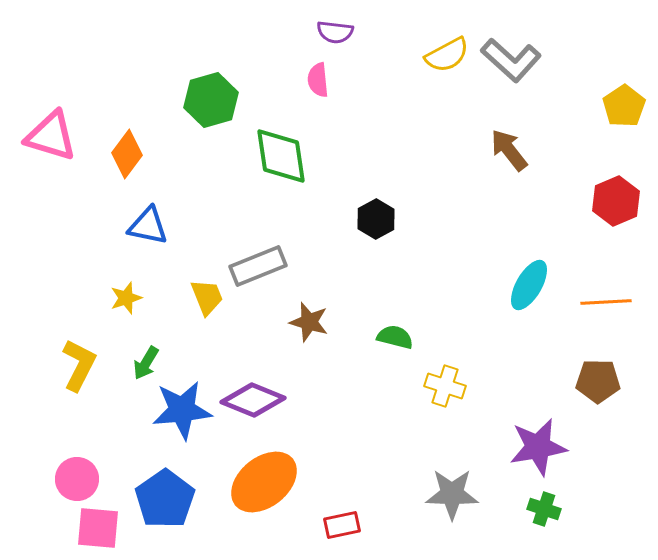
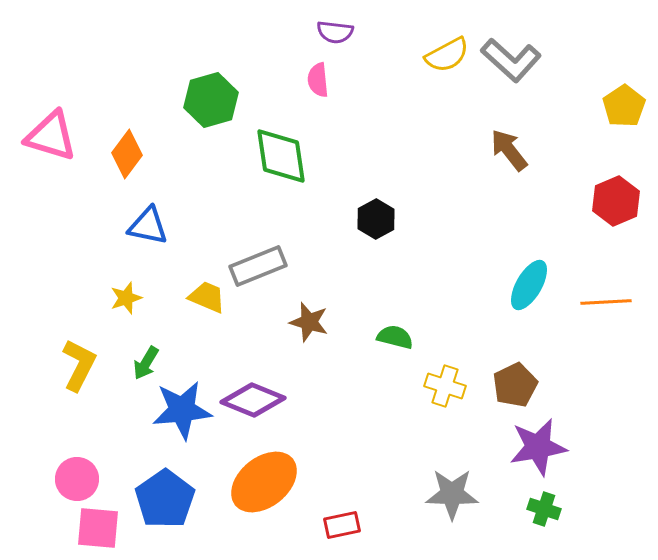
yellow trapezoid: rotated 45 degrees counterclockwise
brown pentagon: moved 83 px left, 4 px down; rotated 27 degrees counterclockwise
